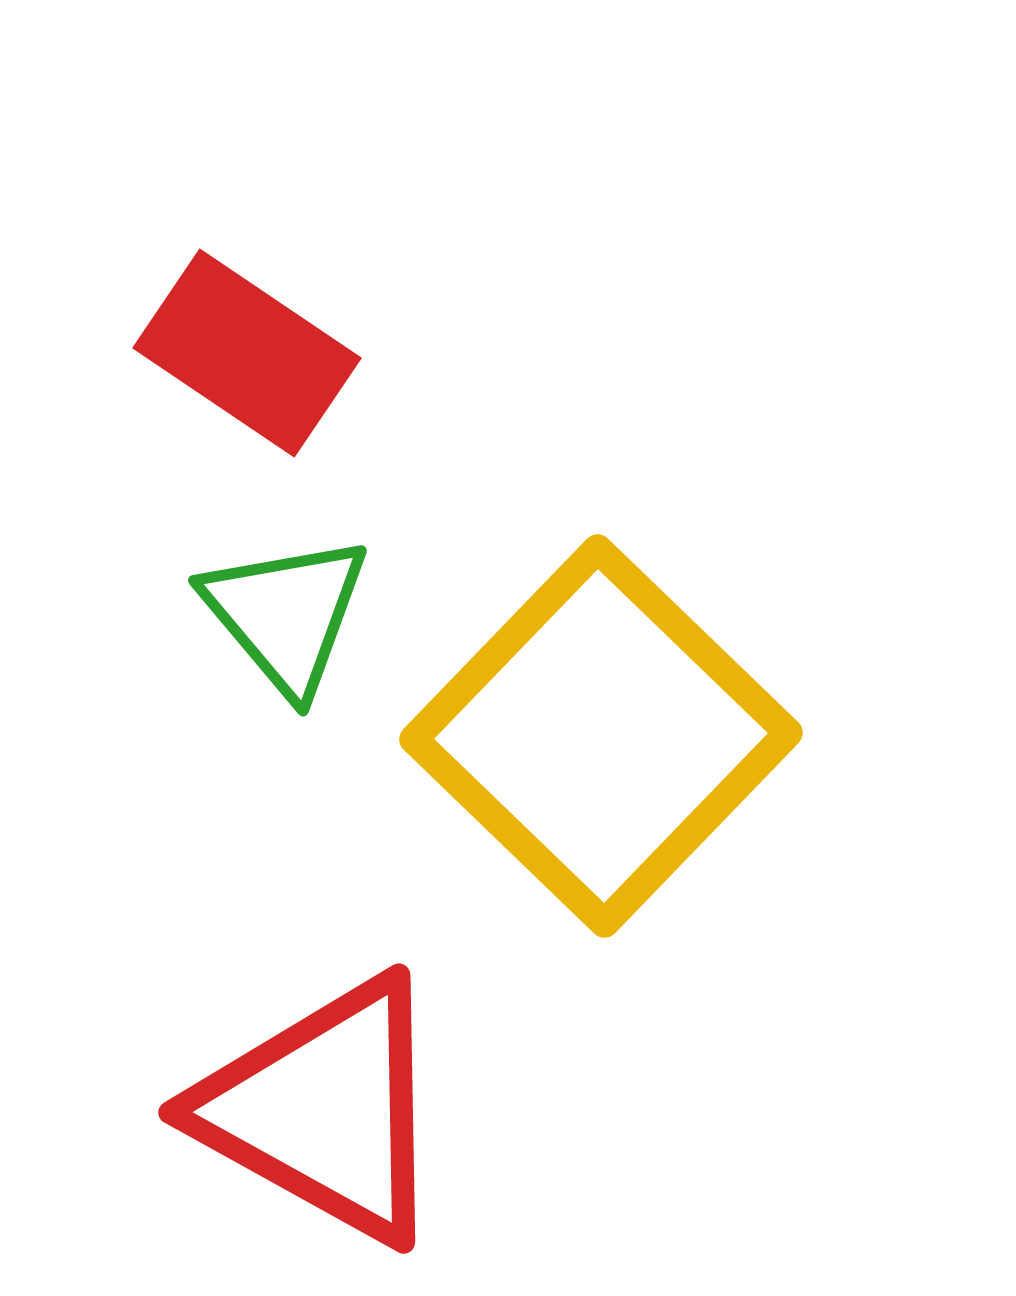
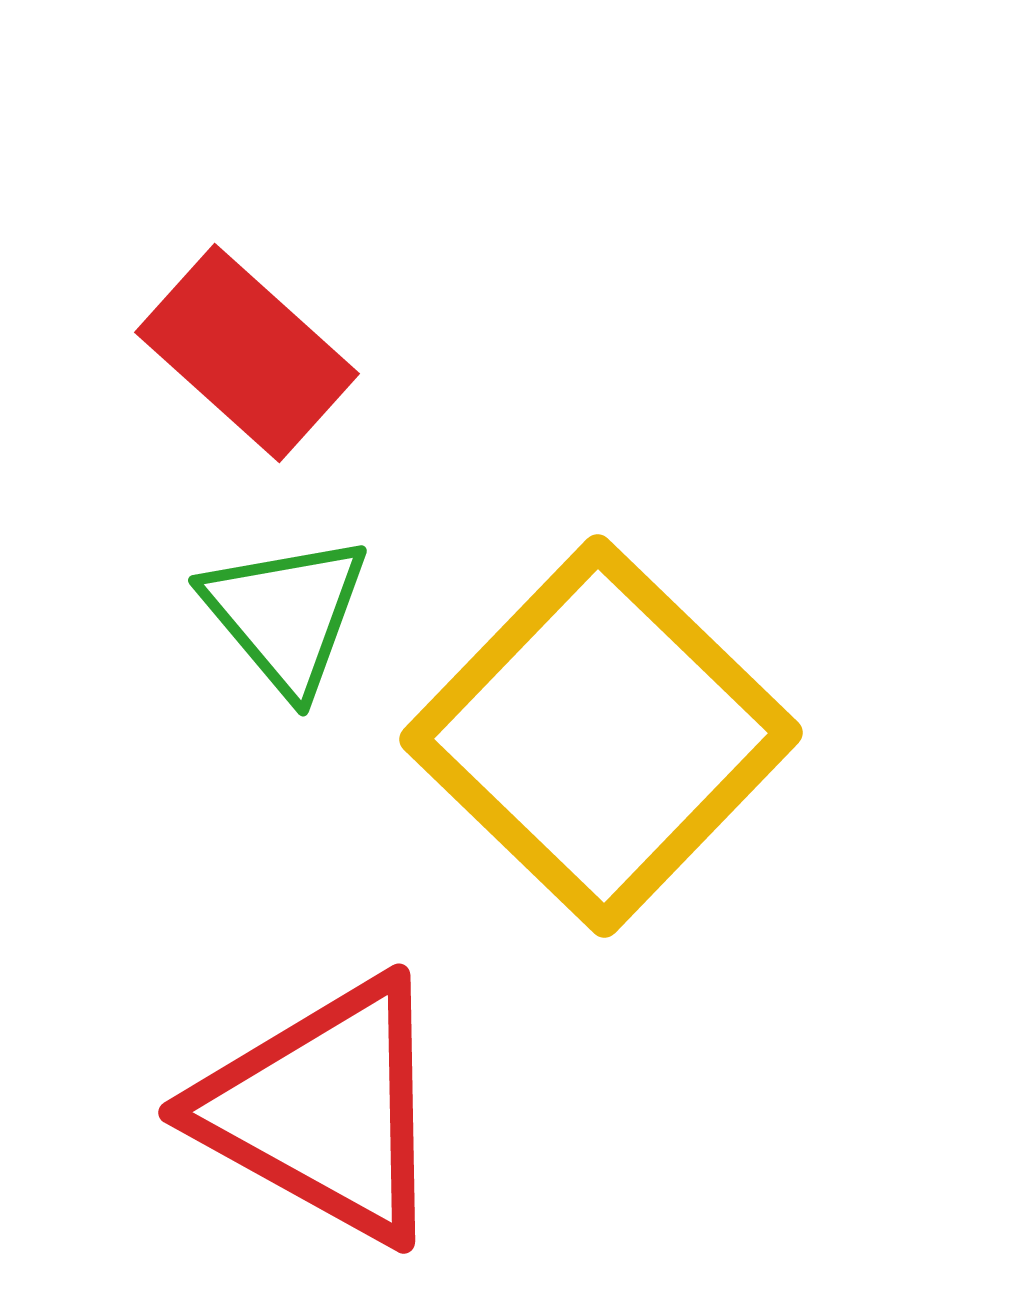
red rectangle: rotated 8 degrees clockwise
